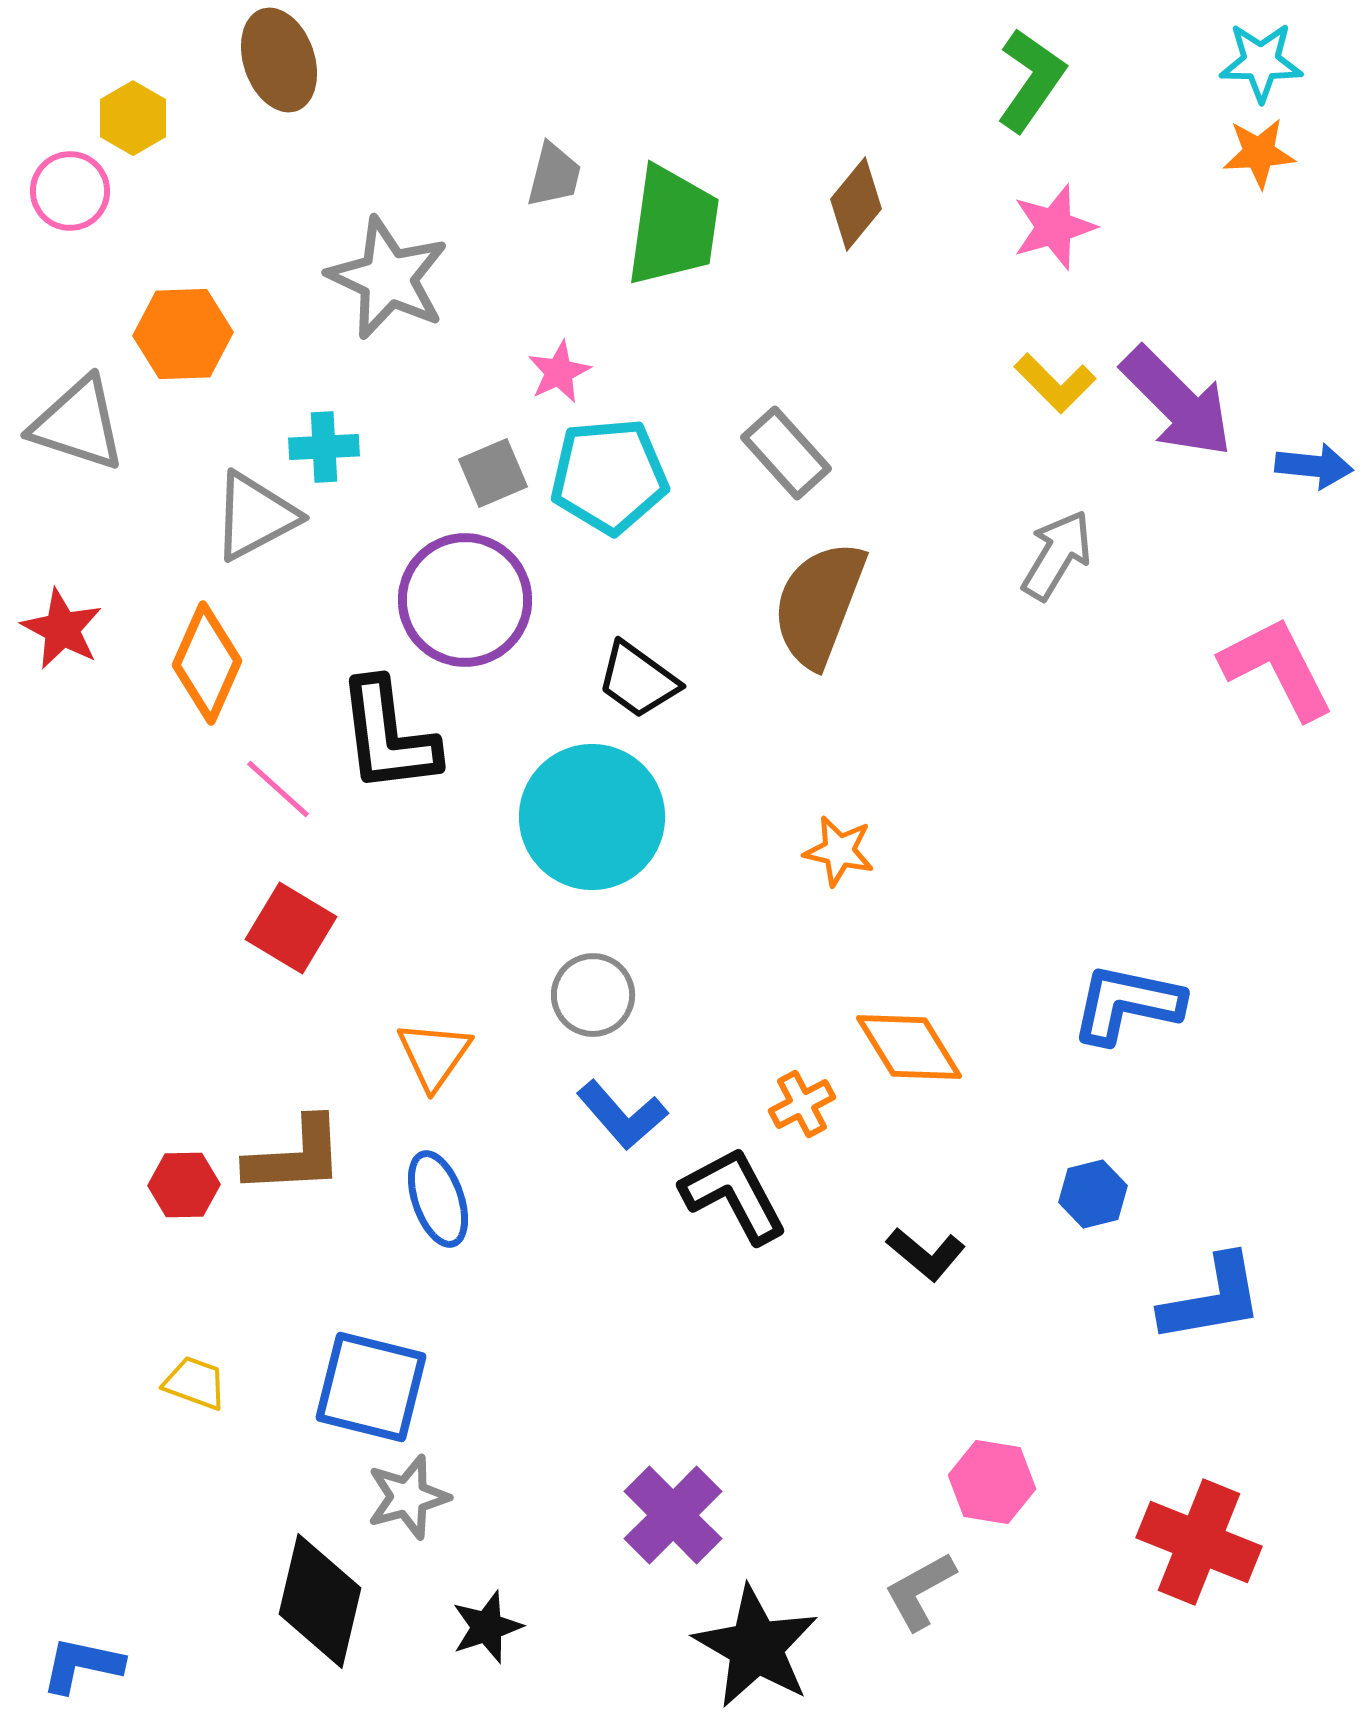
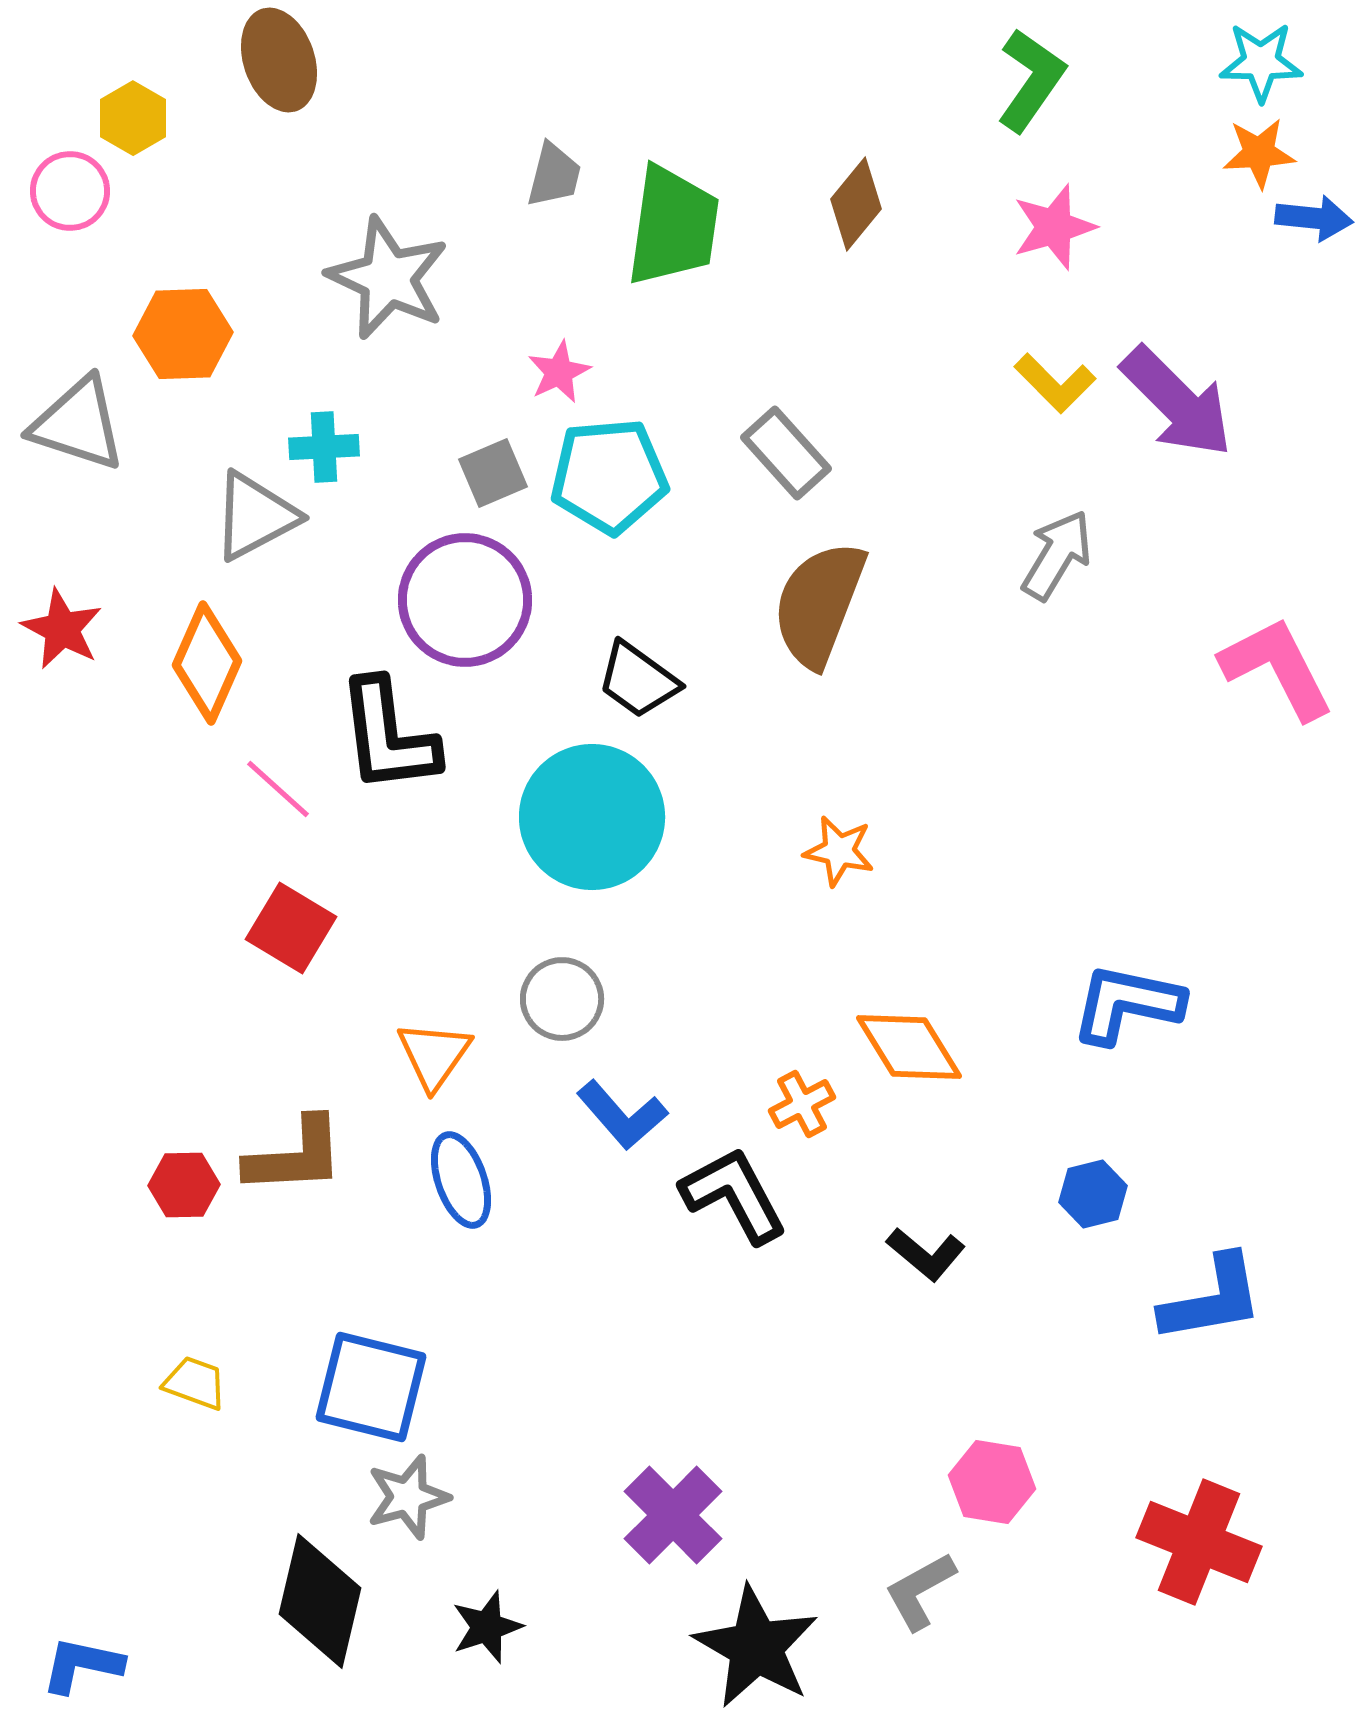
blue arrow at (1314, 466): moved 248 px up
gray circle at (593, 995): moved 31 px left, 4 px down
blue ellipse at (438, 1199): moved 23 px right, 19 px up
